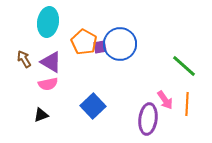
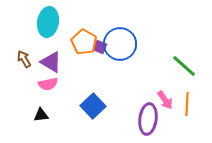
purple square: rotated 32 degrees clockwise
black triangle: rotated 14 degrees clockwise
